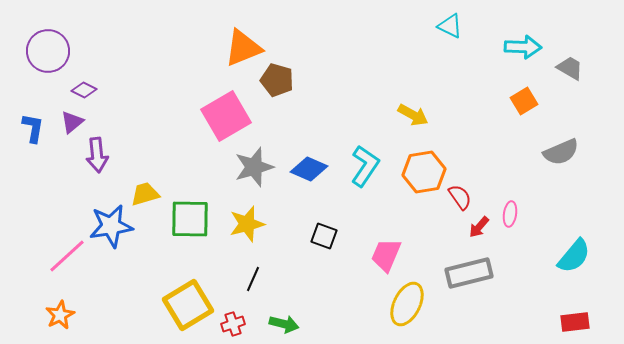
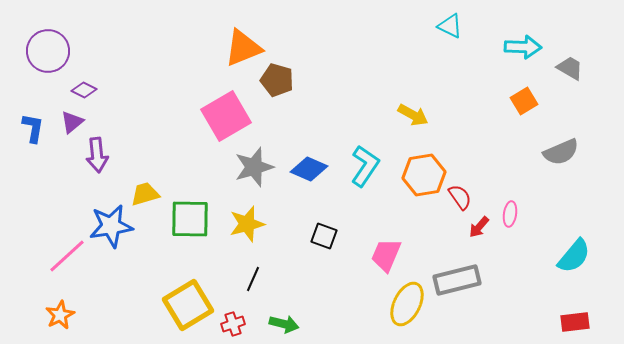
orange hexagon: moved 3 px down
gray rectangle: moved 12 px left, 7 px down
